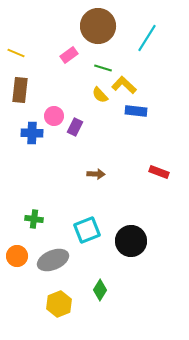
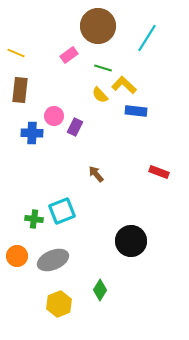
brown arrow: rotated 132 degrees counterclockwise
cyan square: moved 25 px left, 19 px up
